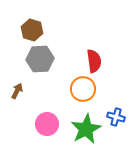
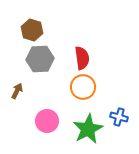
red semicircle: moved 12 px left, 3 px up
orange circle: moved 2 px up
blue cross: moved 3 px right
pink circle: moved 3 px up
green star: moved 2 px right
